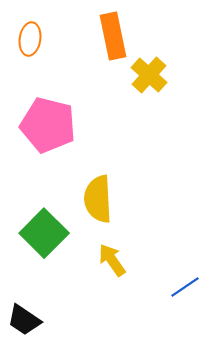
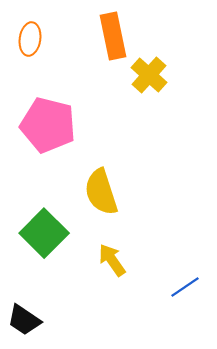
yellow semicircle: moved 3 px right, 7 px up; rotated 15 degrees counterclockwise
